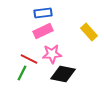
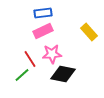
red line: moved 1 px right; rotated 30 degrees clockwise
green line: moved 2 px down; rotated 21 degrees clockwise
